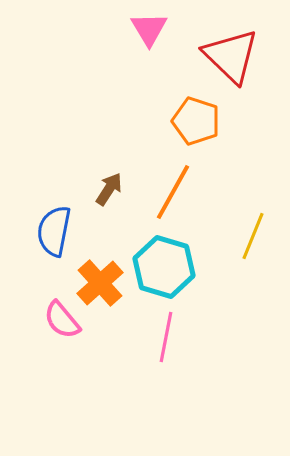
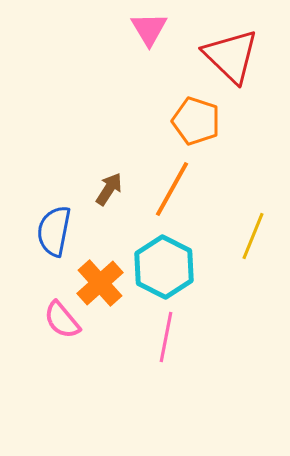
orange line: moved 1 px left, 3 px up
cyan hexagon: rotated 10 degrees clockwise
